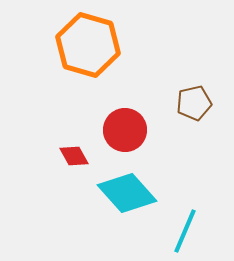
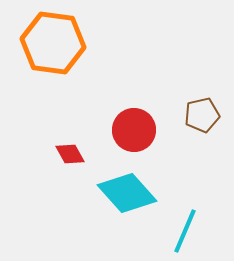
orange hexagon: moved 35 px left, 2 px up; rotated 8 degrees counterclockwise
brown pentagon: moved 8 px right, 12 px down
red circle: moved 9 px right
red diamond: moved 4 px left, 2 px up
